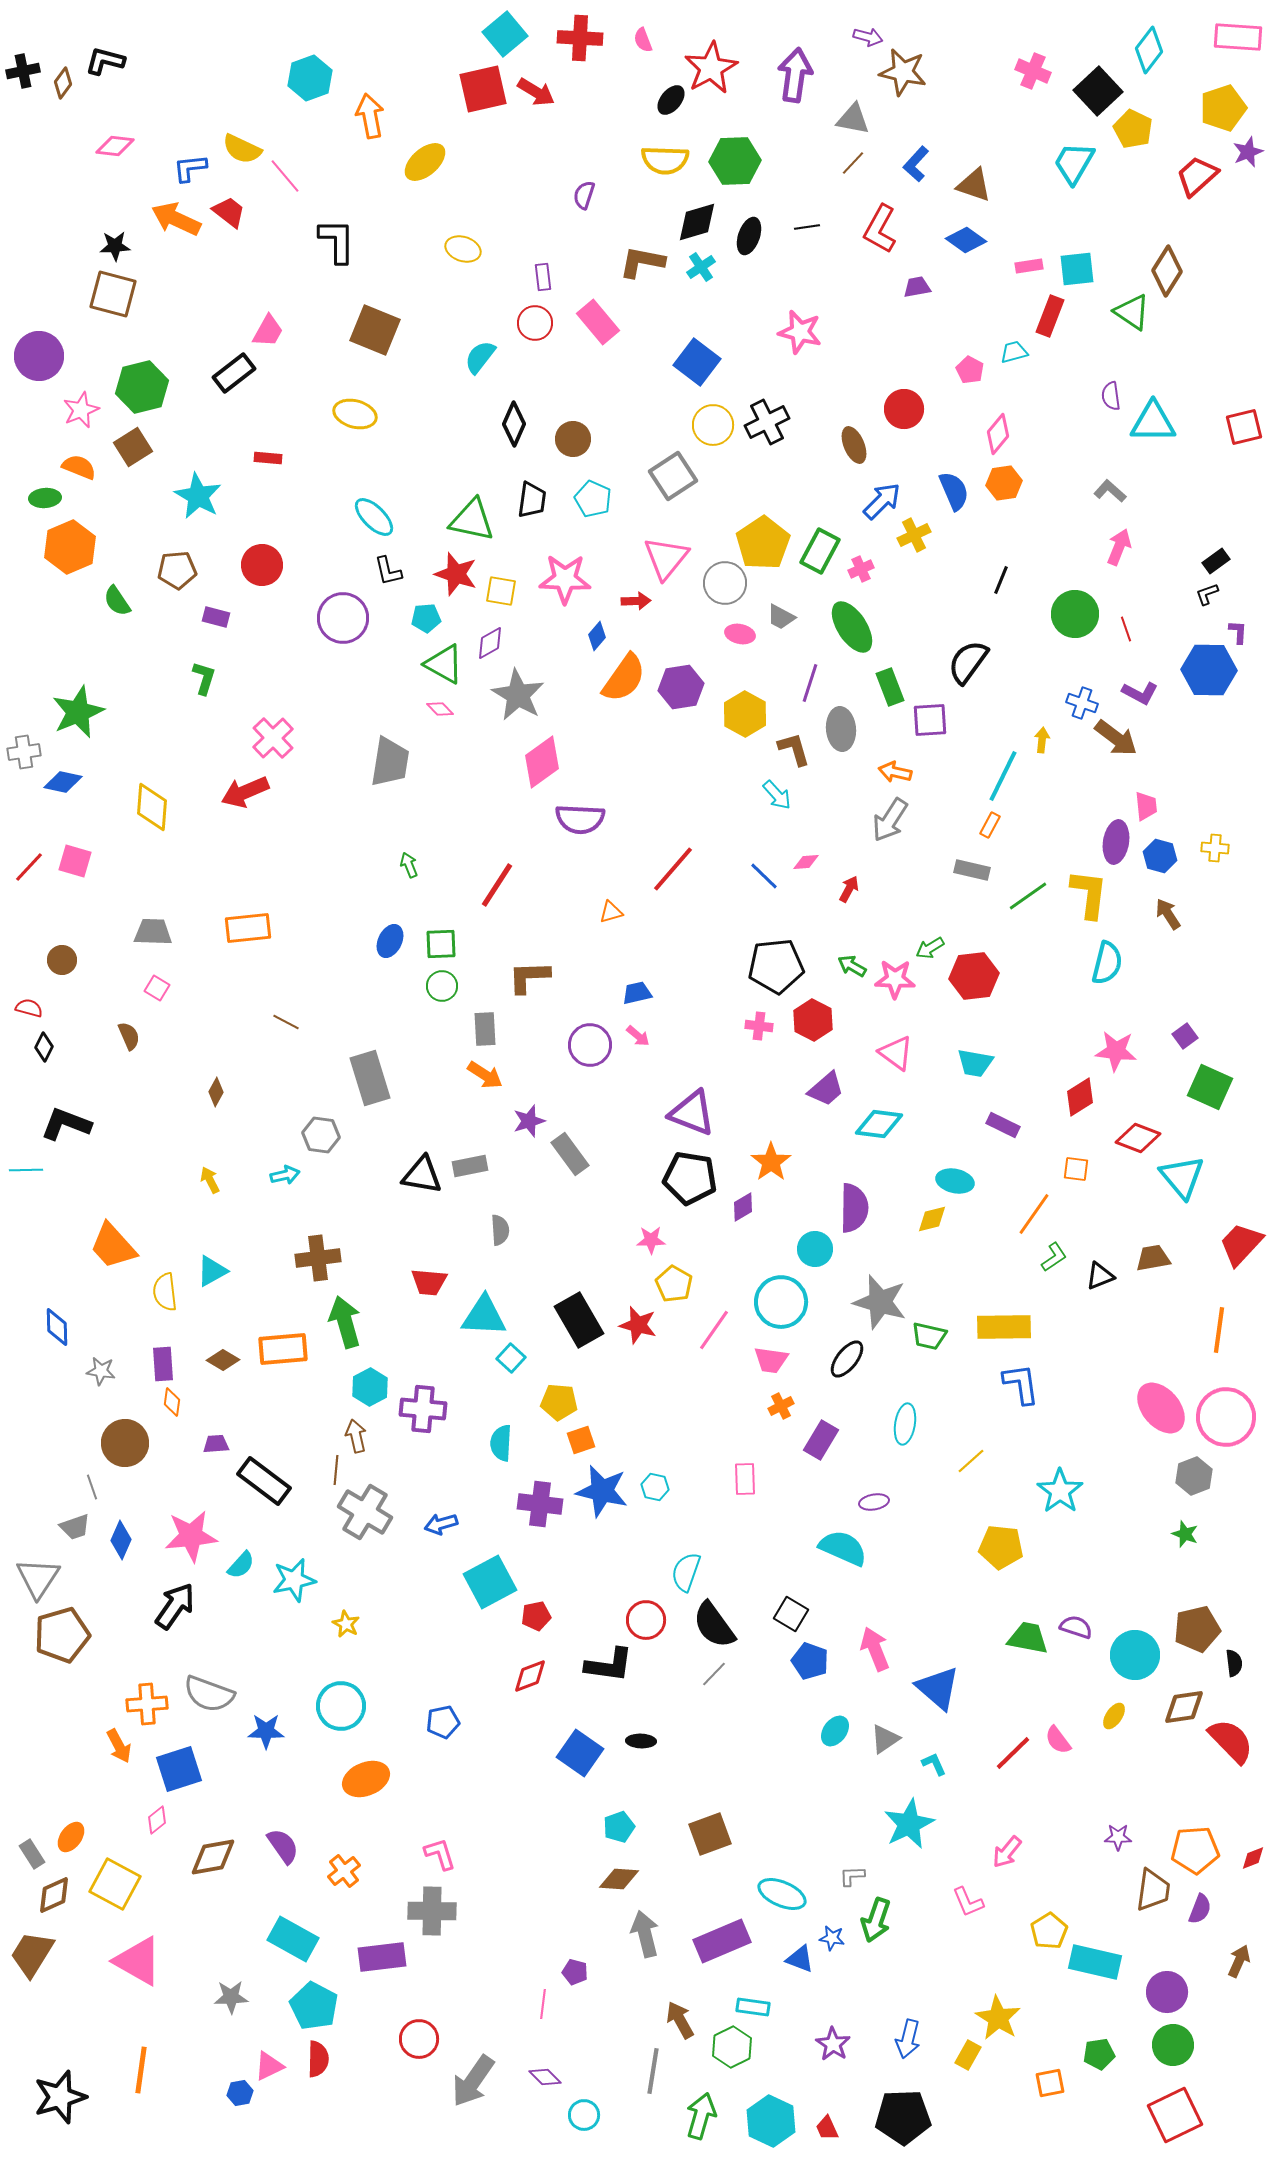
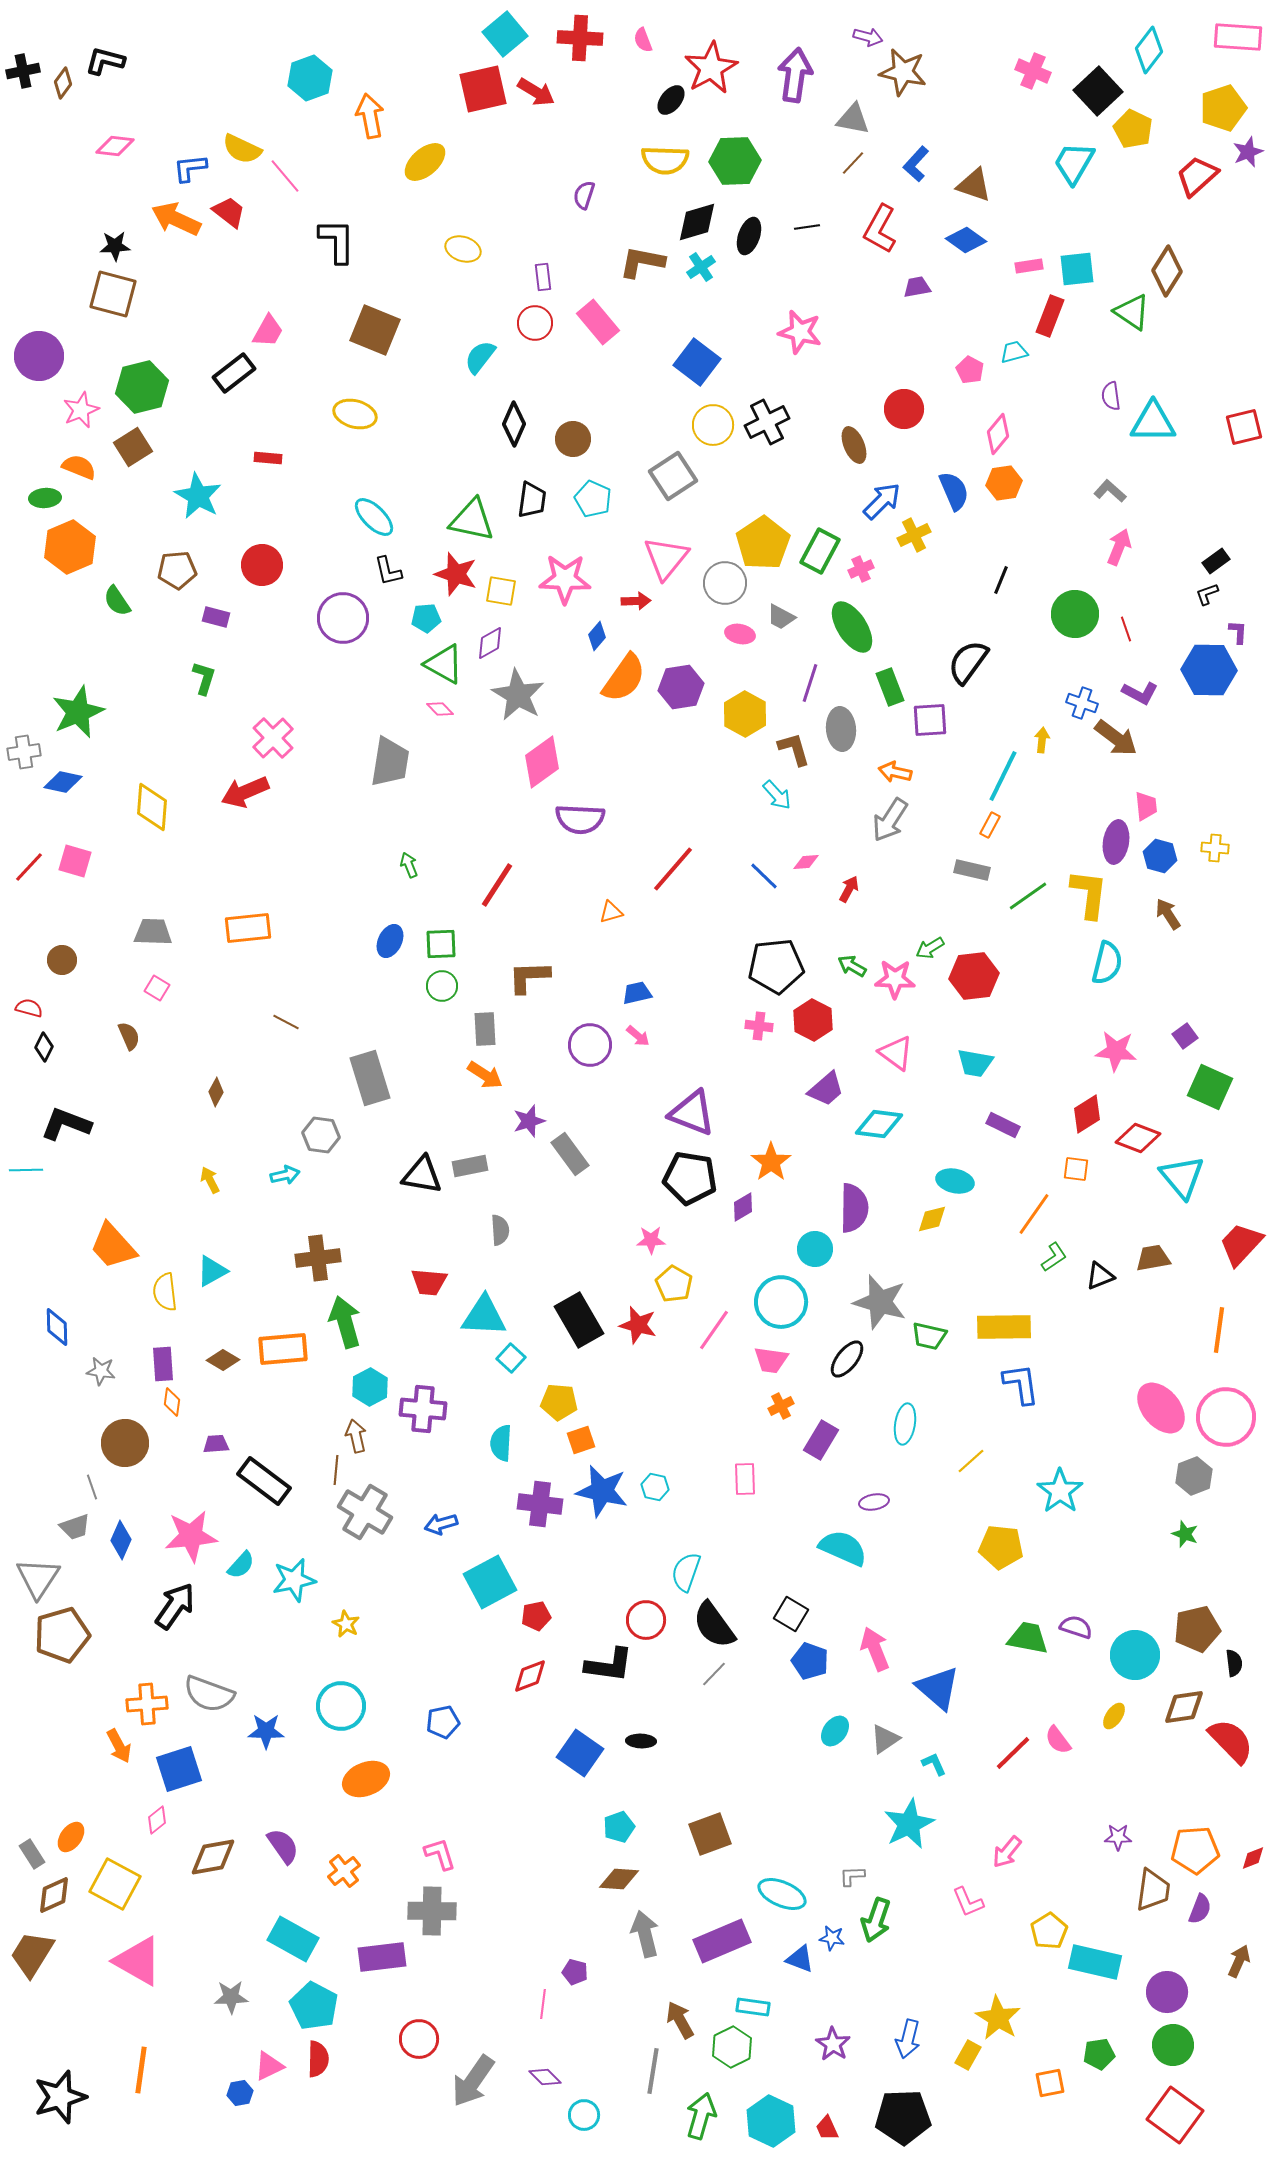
red diamond at (1080, 1097): moved 7 px right, 17 px down
red square at (1175, 2115): rotated 28 degrees counterclockwise
